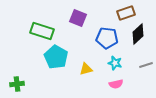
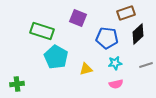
cyan star: rotated 24 degrees counterclockwise
